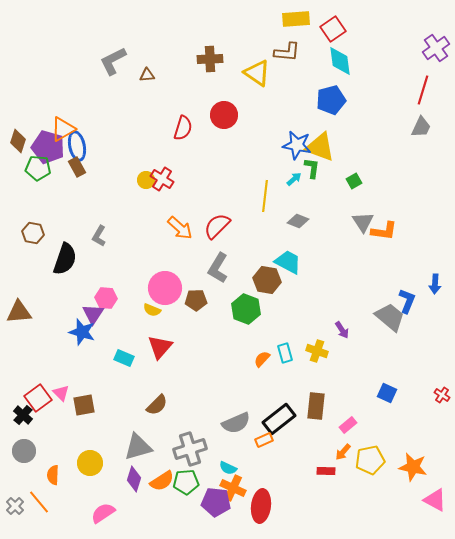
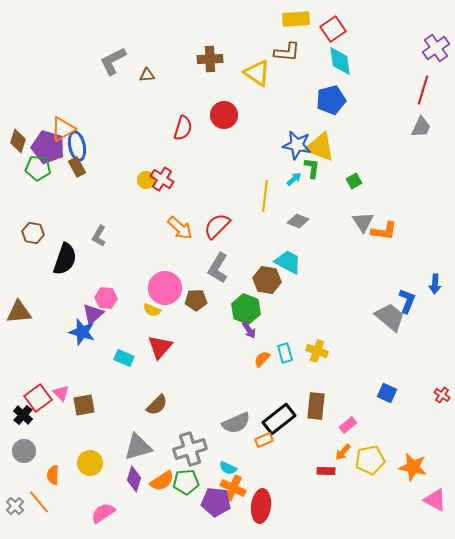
purple triangle at (93, 314): rotated 15 degrees clockwise
purple arrow at (342, 330): moved 93 px left
